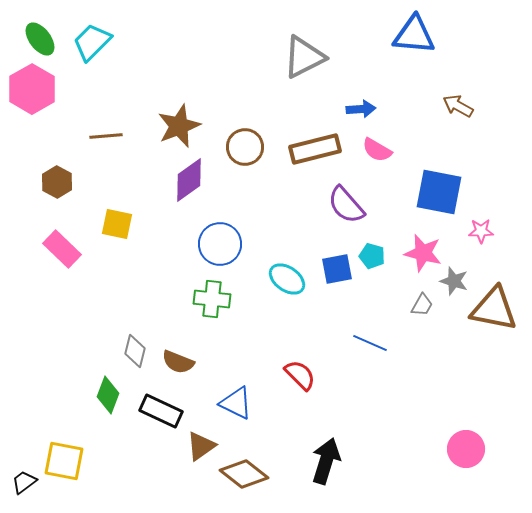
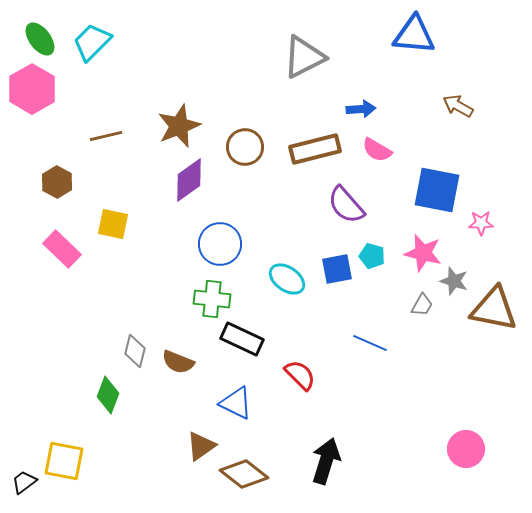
brown line at (106, 136): rotated 8 degrees counterclockwise
blue square at (439, 192): moved 2 px left, 2 px up
yellow square at (117, 224): moved 4 px left
pink star at (481, 231): moved 8 px up
black rectangle at (161, 411): moved 81 px right, 72 px up
